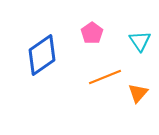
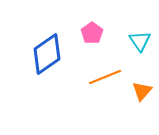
blue diamond: moved 5 px right, 1 px up
orange triangle: moved 4 px right, 2 px up
